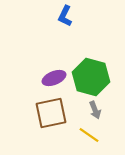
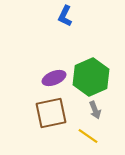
green hexagon: rotated 21 degrees clockwise
yellow line: moved 1 px left, 1 px down
